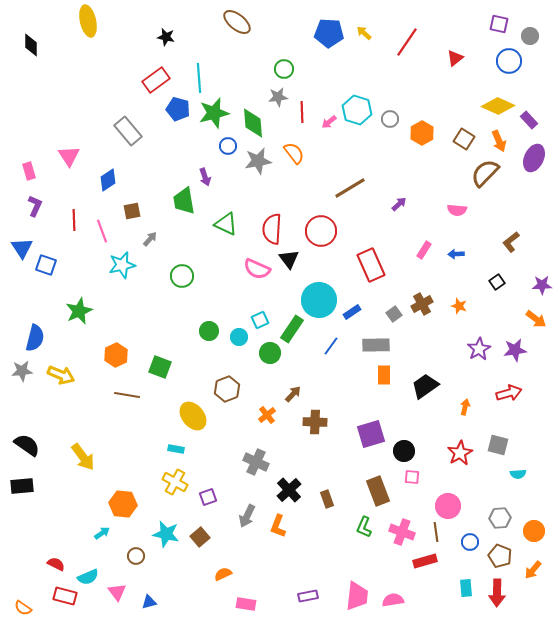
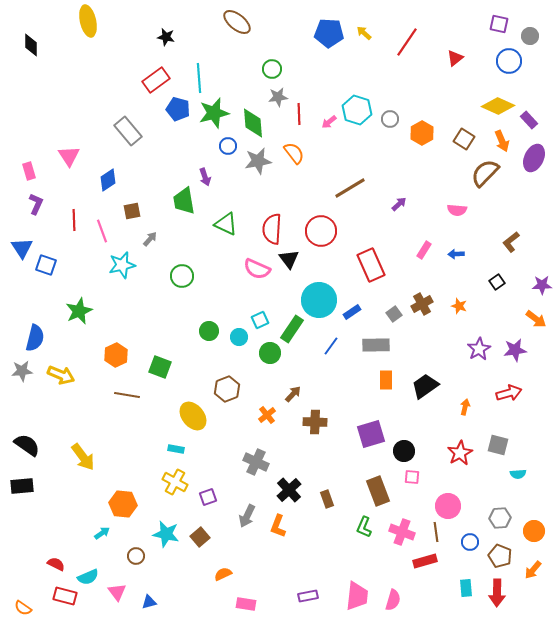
green circle at (284, 69): moved 12 px left
red line at (302, 112): moved 3 px left, 2 px down
orange arrow at (499, 141): moved 3 px right
purple L-shape at (35, 206): moved 1 px right, 2 px up
orange rectangle at (384, 375): moved 2 px right, 5 px down
pink semicircle at (393, 600): rotated 115 degrees clockwise
